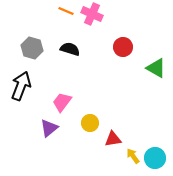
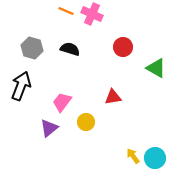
yellow circle: moved 4 px left, 1 px up
red triangle: moved 42 px up
